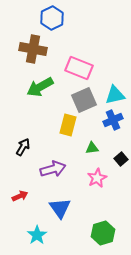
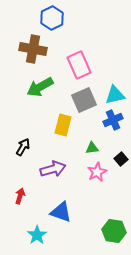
pink rectangle: moved 3 px up; rotated 44 degrees clockwise
yellow rectangle: moved 5 px left
pink star: moved 6 px up
red arrow: rotated 49 degrees counterclockwise
blue triangle: moved 1 px right, 4 px down; rotated 35 degrees counterclockwise
green hexagon: moved 11 px right, 2 px up; rotated 25 degrees clockwise
